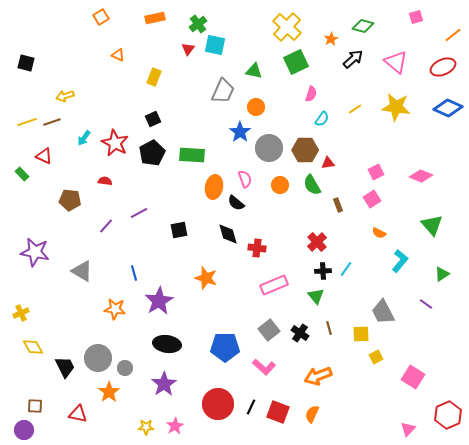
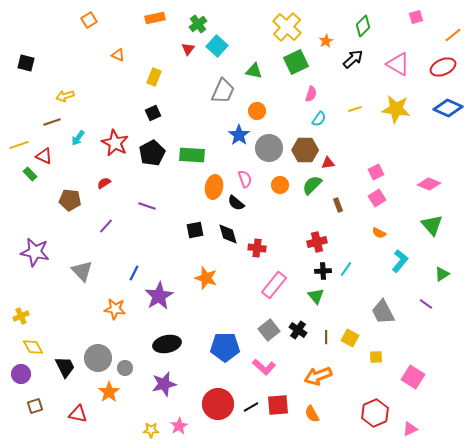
orange square at (101, 17): moved 12 px left, 3 px down
green diamond at (363, 26): rotated 60 degrees counterclockwise
orange star at (331, 39): moved 5 px left, 2 px down
cyan square at (215, 45): moved 2 px right, 1 px down; rotated 30 degrees clockwise
pink triangle at (396, 62): moved 2 px right, 2 px down; rotated 10 degrees counterclockwise
orange circle at (256, 107): moved 1 px right, 4 px down
yellow star at (396, 107): moved 2 px down
yellow line at (355, 109): rotated 16 degrees clockwise
black square at (153, 119): moved 6 px up
cyan semicircle at (322, 119): moved 3 px left
yellow line at (27, 122): moved 8 px left, 23 px down
blue star at (240, 132): moved 1 px left, 3 px down
cyan arrow at (84, 138): moved 6 px left
green rectangle at (22, 174): moved 8 px right
pink diamond at (421, 176): moved 8 px right, 8 px down
red semicircle at (105, 181): moved 1 px left, 2 px down; rotated 40 degrees counterclockwise
green semicircle at (312, 185): rotated 75 degrees clockwise
pink square at (372, 199): moved 5 px right, 1 px up
purple line at (139, 213): moved 8 px right, 7 px up; rotated 48 degrees clockwise
black square at (179, 230): moved 16 px right
red cross at (317, 242): rotated 30 degrees clockwise
gray triangle at (82, 271): rotated 15 degrees clockwise
blue line at (134, 273): rotated 42 degrees clockwise
pink rectangle at (274, 285): rotated 28 degrees counterclockwise
purple star at (159, 301): moved 5 px up
yellow cross at (21, 313): moved 3 px down
brown line at (329, 328): moved 3 px left, 9 px down; rotated 16 degrees clockwise
black cross at (300, 333): moved 2 px left, 3 px up
yellow square at (361, 334): moved 11 px left, 4 px down; rotated 30 degrees clockwise
black ellipse at (167, 344): rotated 20 degrees counterclockwise
yellow square at (376, 357): rotated 24 degrees clockwise
purple star at (164, 384): rotated 20 degrees clockwise
brown square at (35, 406): rotated 21 degrees counterclockwise
black line at (251, 407): rotated 35 degrees clockwise
red square at (278, 412): moved 7 px up; rotated 25 degrees counterclockwise
orange semicircle at (312, 414): rotated 54 degrees counterclockwise
red hexagon at (448, 415): moved 73 px left, 2 px up
pink star at (175, 426): moved 4 px right
yellow star at (146, 427): moved 5 px right, 3 px down
pink triangle at (408, 429): moved 2 px right; rotated 21 degrees clockwise
purple circle at (24, 430): moved 3 px left, 56 px up
